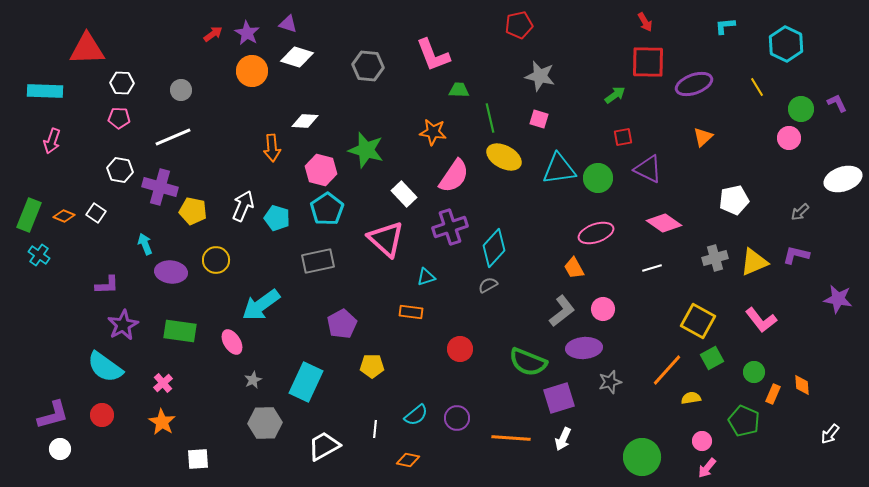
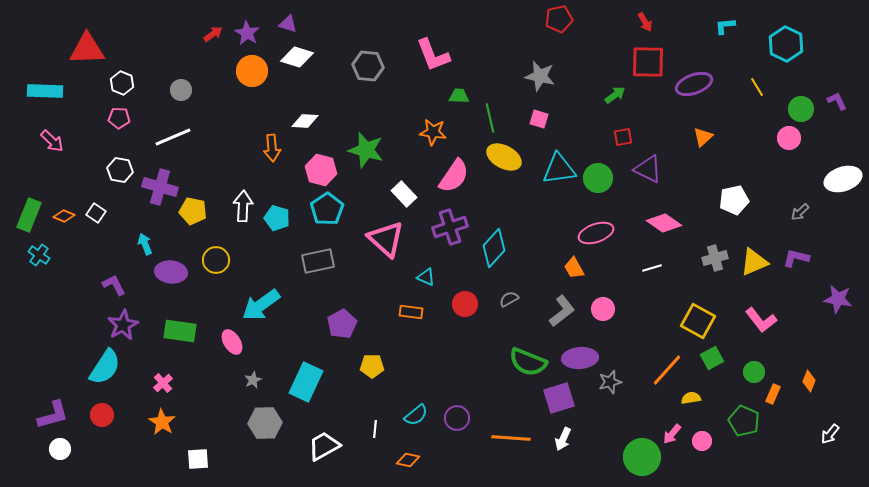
red pentagon at (519, 25): moved 40 px right, 6 px up
white hexagon at (122, 83): rotated 20 degrees clockwise
green trapezoid at (459, 90): moved 6 px down
purple L-shape at (837, 103): moved 2 px up
pink arrow at (52, 141): rotated 65 degrees counterclockwise
white arrow at (243, 206): rotated 20 degrees counterclockwise
purple L-shape at (796, 255): moved 3 px down
cyan triangle at (426, 277): rotated 42 degrees clockwise
purple L-shape at (107, 285): moved 7 px right; rotated 115 degrees counterclockwise
gray semicircle at (488, 285): moved 21 px right, 14 px down
purple ellipse at (584, 348): moved 4 px left, 10 px down
red circle at (460, 349): moved 5 px right, 45 px up
cyan semicircle at (105, 367): rotated 93 degrees counterclockwise
orange diamond at (802, 385): moved 7 px right, 4 px up; rotated 25 degrees clockwise
pink arrow at (707, 468): moved 35 px left, 34 px up
